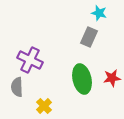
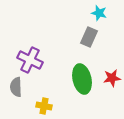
gray semicircle: moved 1 px left
yellow cross: rotated 35 degrees counterclockwise
